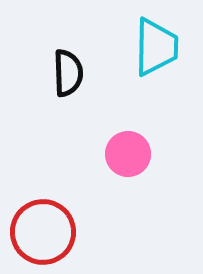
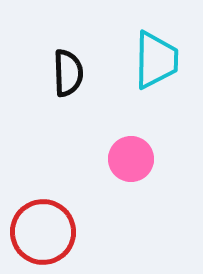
cyan trapezoid: moved 13 px down
pink circle: moved 3 px right, 5 px down
